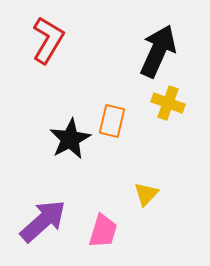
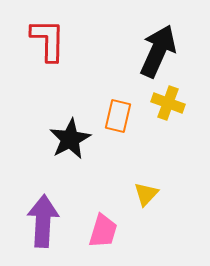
red L-shape: rotated 30 degrees counterclockwise
orange rectangle: moved 6 px right, 5 px up
purple arrow: rotated 45 degrees counterclockwise
